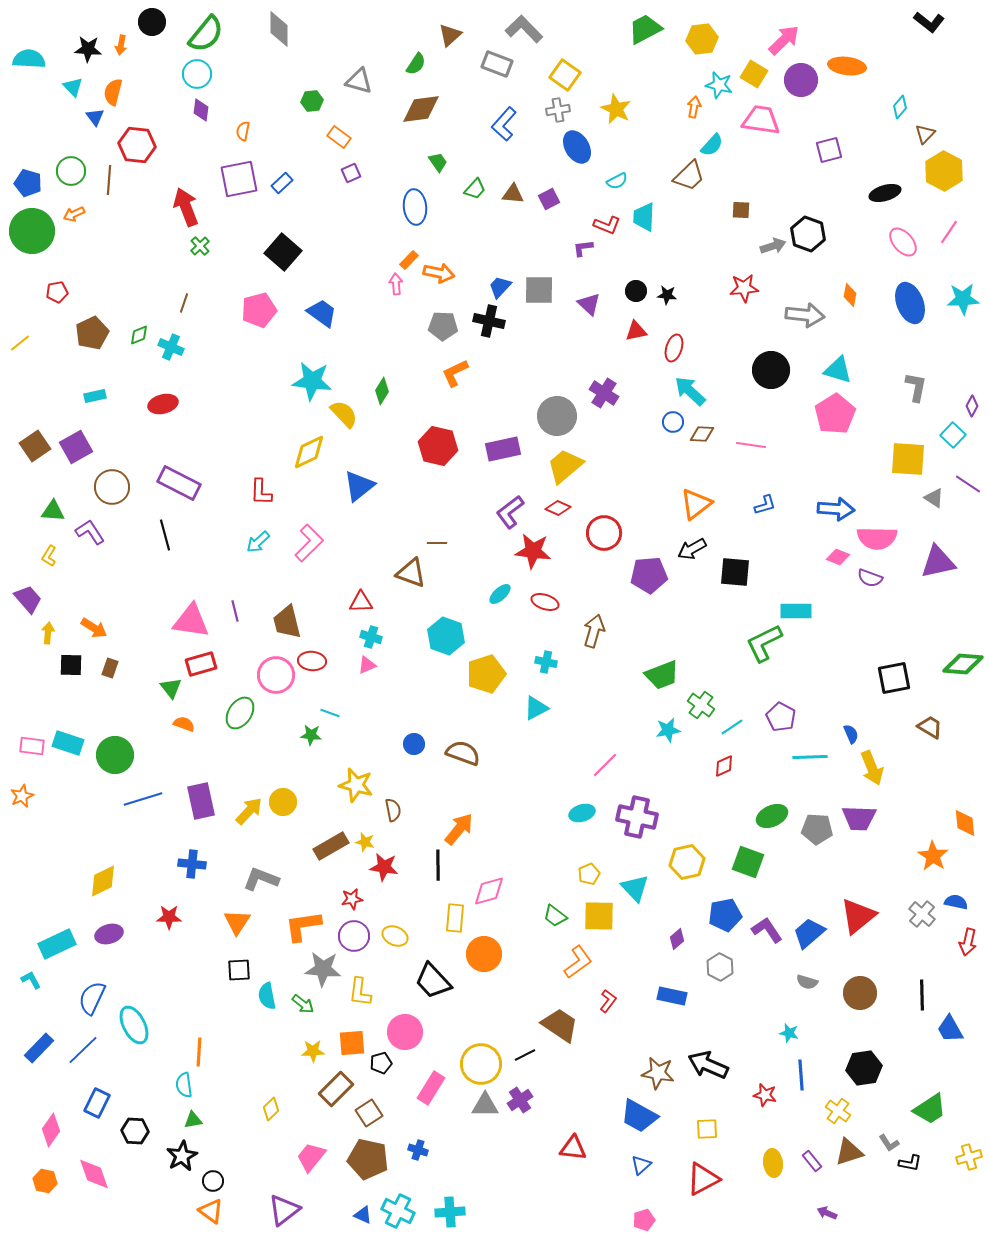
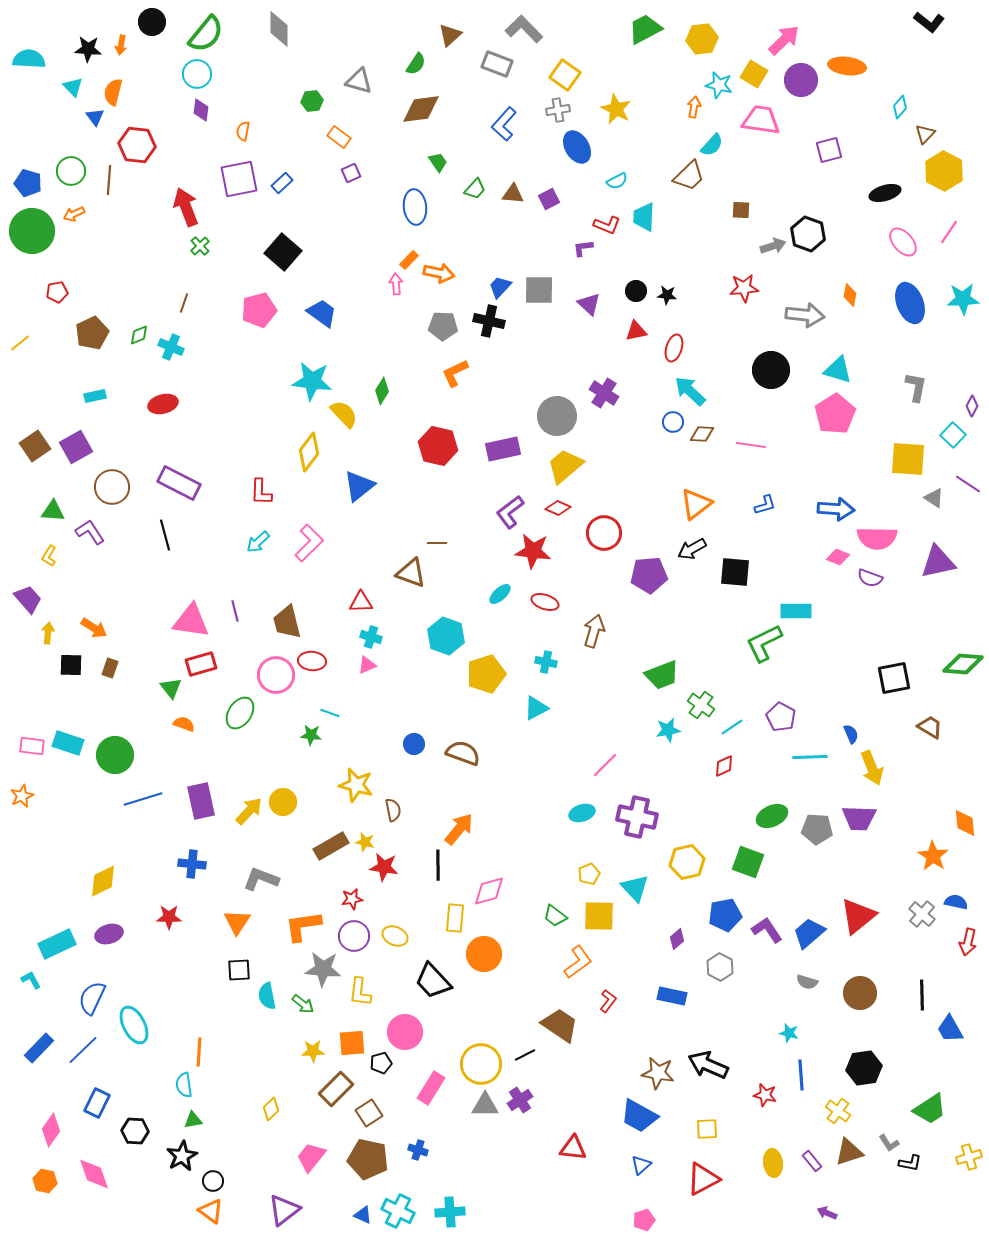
yellow diamond at (309, 452): rotated 27 degrees counterclockwise
